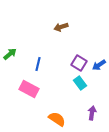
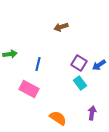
green arrow: rotated 32 degrees clockwise
orange semicircle: moved 1 px right, 1 px up
